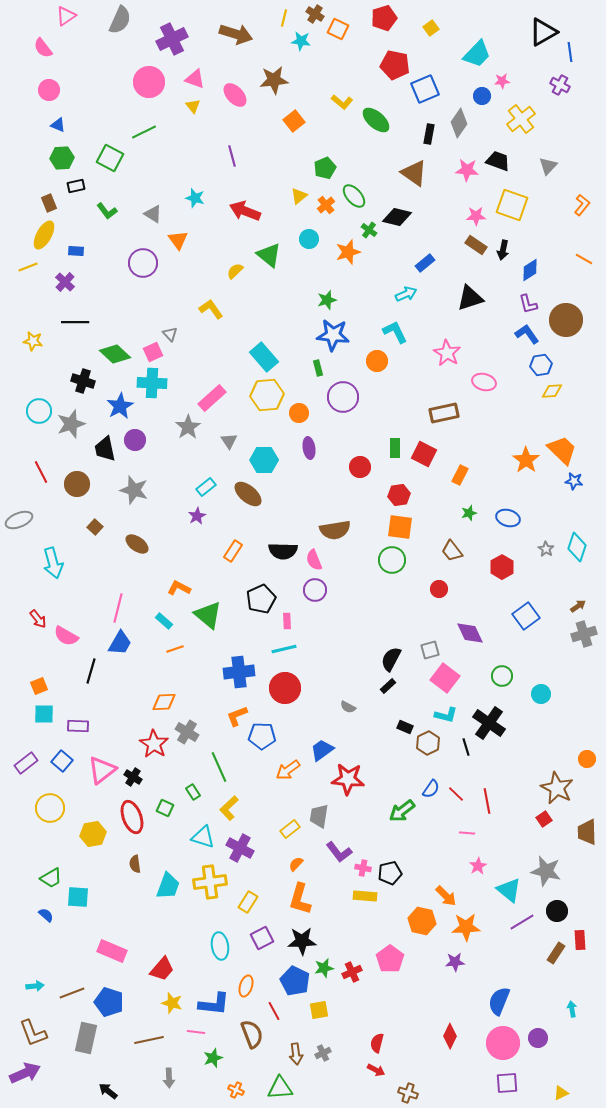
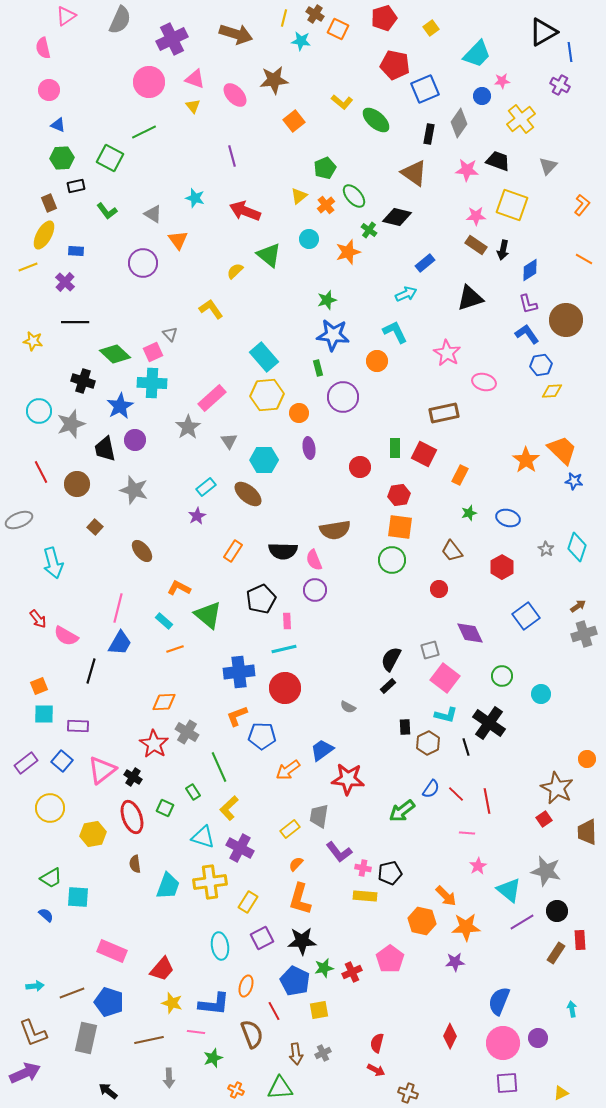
pink semicircle at (43, 48): rotated 25 degrees clockwise
brown ellipse at (137, 544): moved 5 px right, 7 px down; rotated 15 degrees clockwise
black rectangle at (405, 727): rotated 63 degrees clockwise
